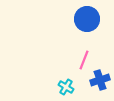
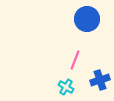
pink line: moved 9 px left
